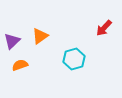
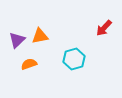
orange triangle: rotated 24 degrees clockwise
purple triangle: moved 5 px right, 1 px up
orange semicircle: moved 9 px right, 1 px up
